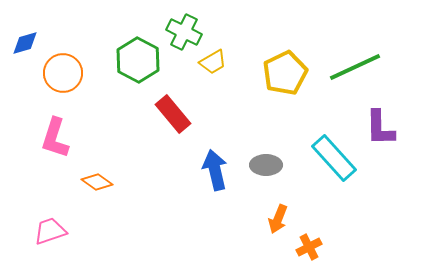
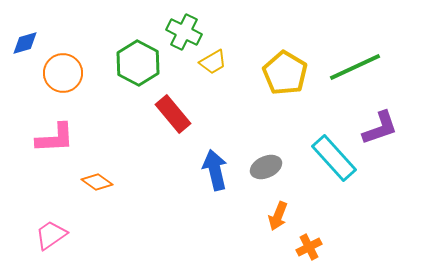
green hexagon: moved 3 px down
yellow pentagon: rotated 15 degrees counterclockwise
purple L-shape: rotated 108 degrees counterclockwise
pink L-shape: rotated 111 degrees counterclockwise
gray ellipse: moved 2 px down; rotated 24 degrees counterclockwise
orange arrow: moved 3 px up
pink trapezoid: moved 1 px right, 4 px down; rotated 16 degrees counterclockwise
